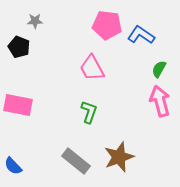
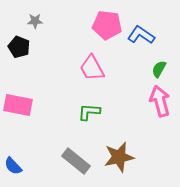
green L-shape: rotated 105 degrees counterclockwise
brown star: rotated 8 degrees clockwise
